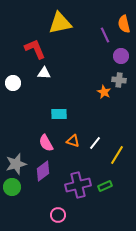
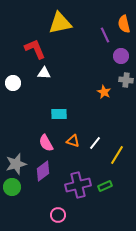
gray cross: moved 7 px right
